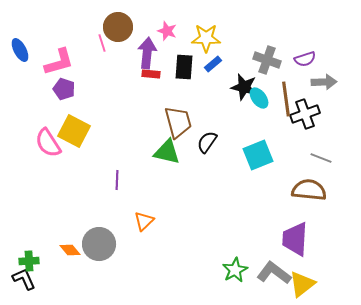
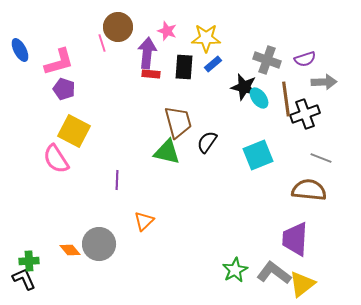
pink semicircle: moved 8 px right, 16 px down
